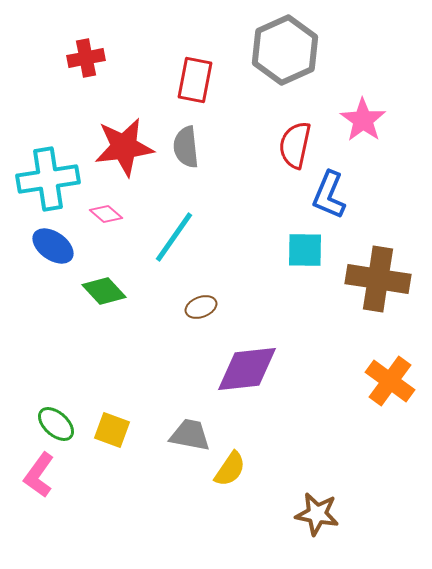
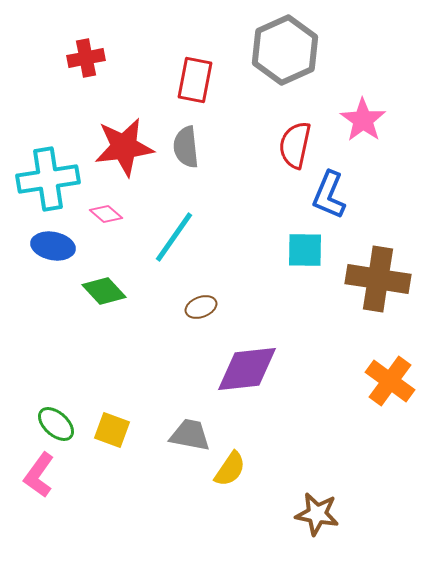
blue ellipse: rotated 24 degrees counterclockwise
